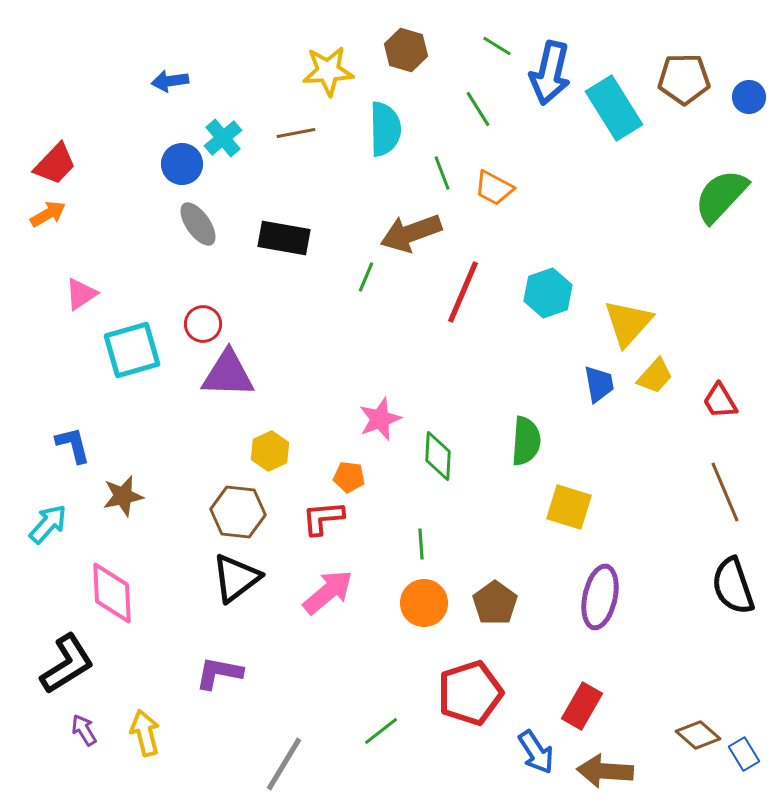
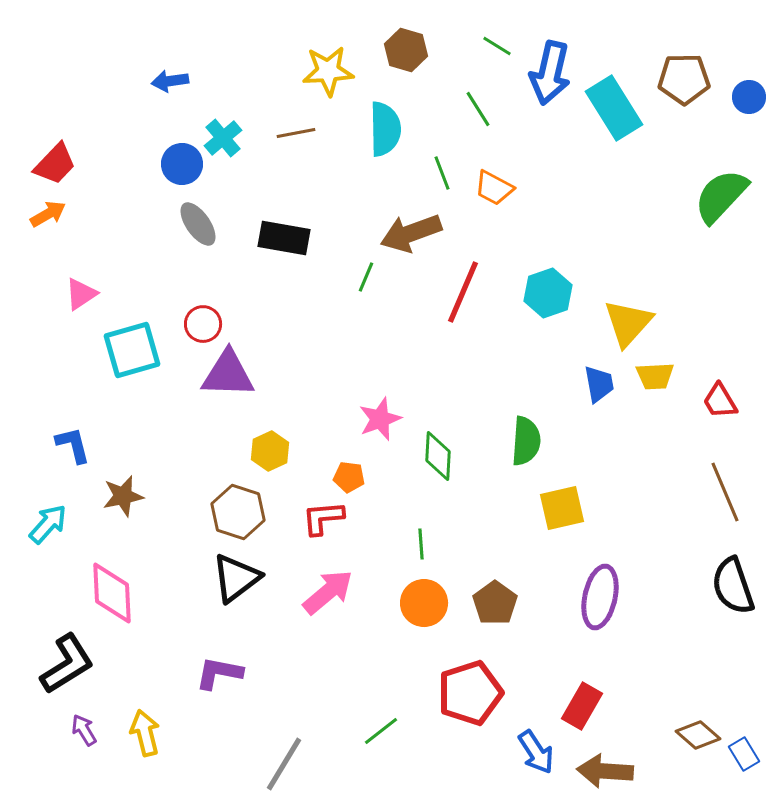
yellow trapezoid at (655, 376): rotated 45 degrees clockwise
yellow square at (569, 507): moved 7 px left, 1 px down; rotated 30 degrees counterclockwise
brown hexagon at (238, 512): rotated 12 degrees clockwise
